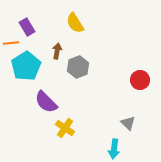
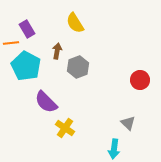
purple rectangle: moved 2 px down
cyan pentagon: rotated 12 degrees counterclockwise
